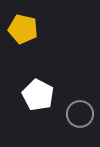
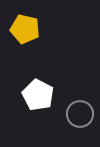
yellow pentagon: moved 2 px right
